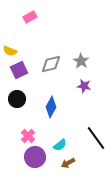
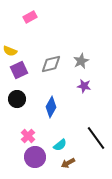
gray star: rotated 14 degrees clockwise
